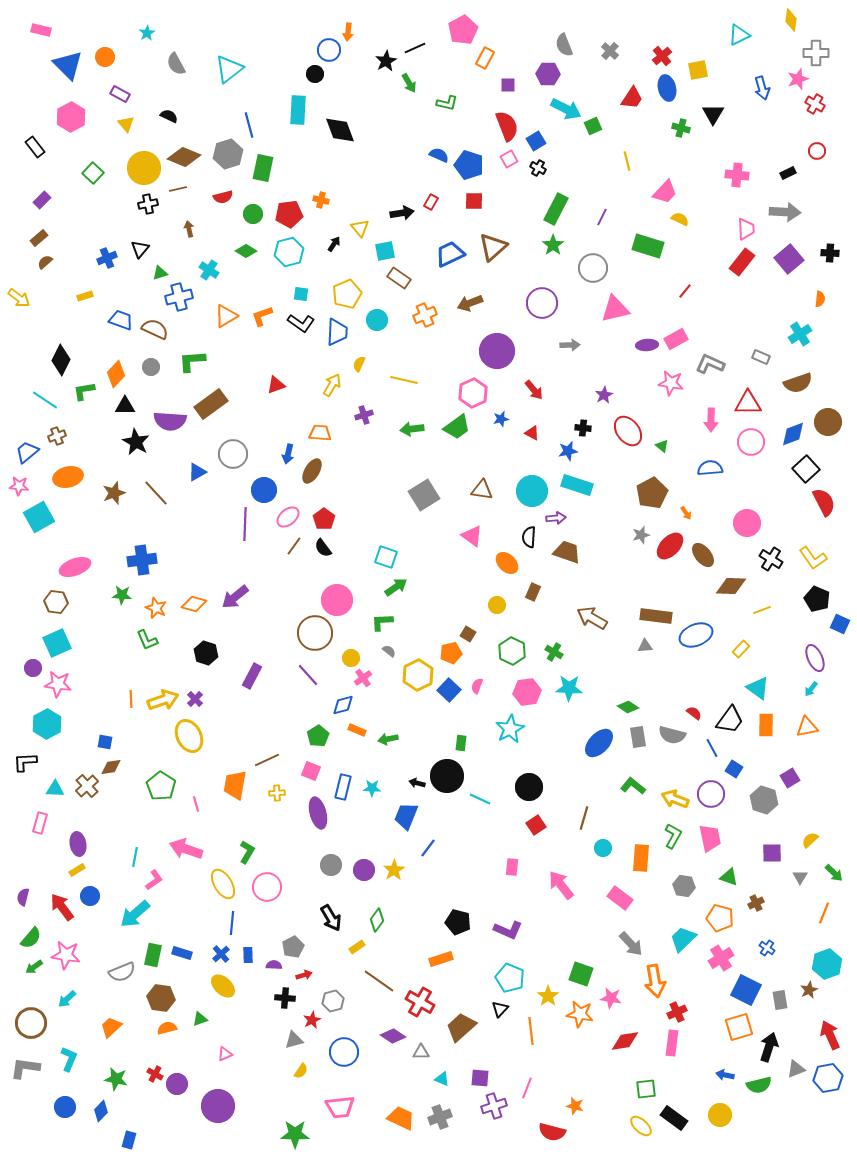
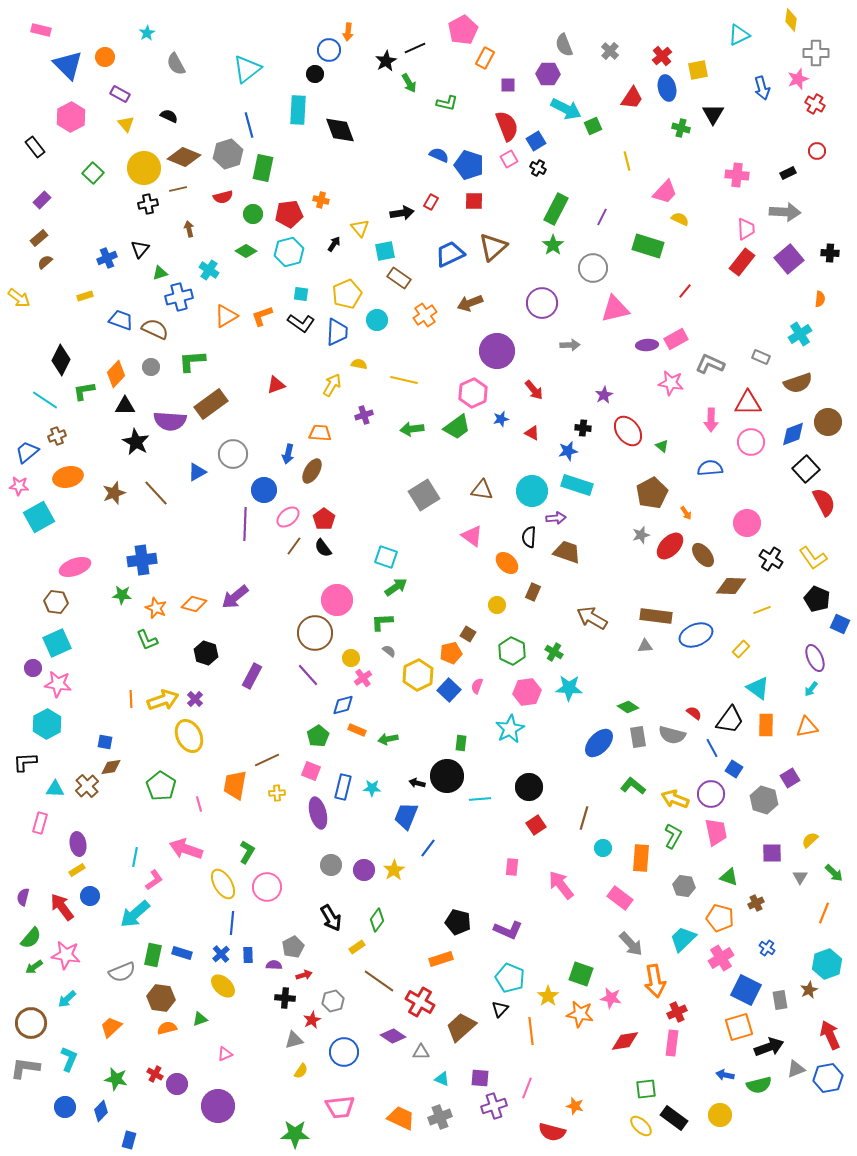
cyan triangle at (229, 69): moved 18 px right
orange cross at (425, 315): rotated 10 degrees counterclockwise
yellow semicircle at (359, 364): rotated 77 degrees clockwise
cyan line at (480, 799): rotated 30 degrees counterclockwise
pink line at (196, 804): moved 3 px right
pink trapezoid at (710, 838): moved 6 px right, 6 px up
black arrow at (769, 1047): rotated 52 degrees clockwise
